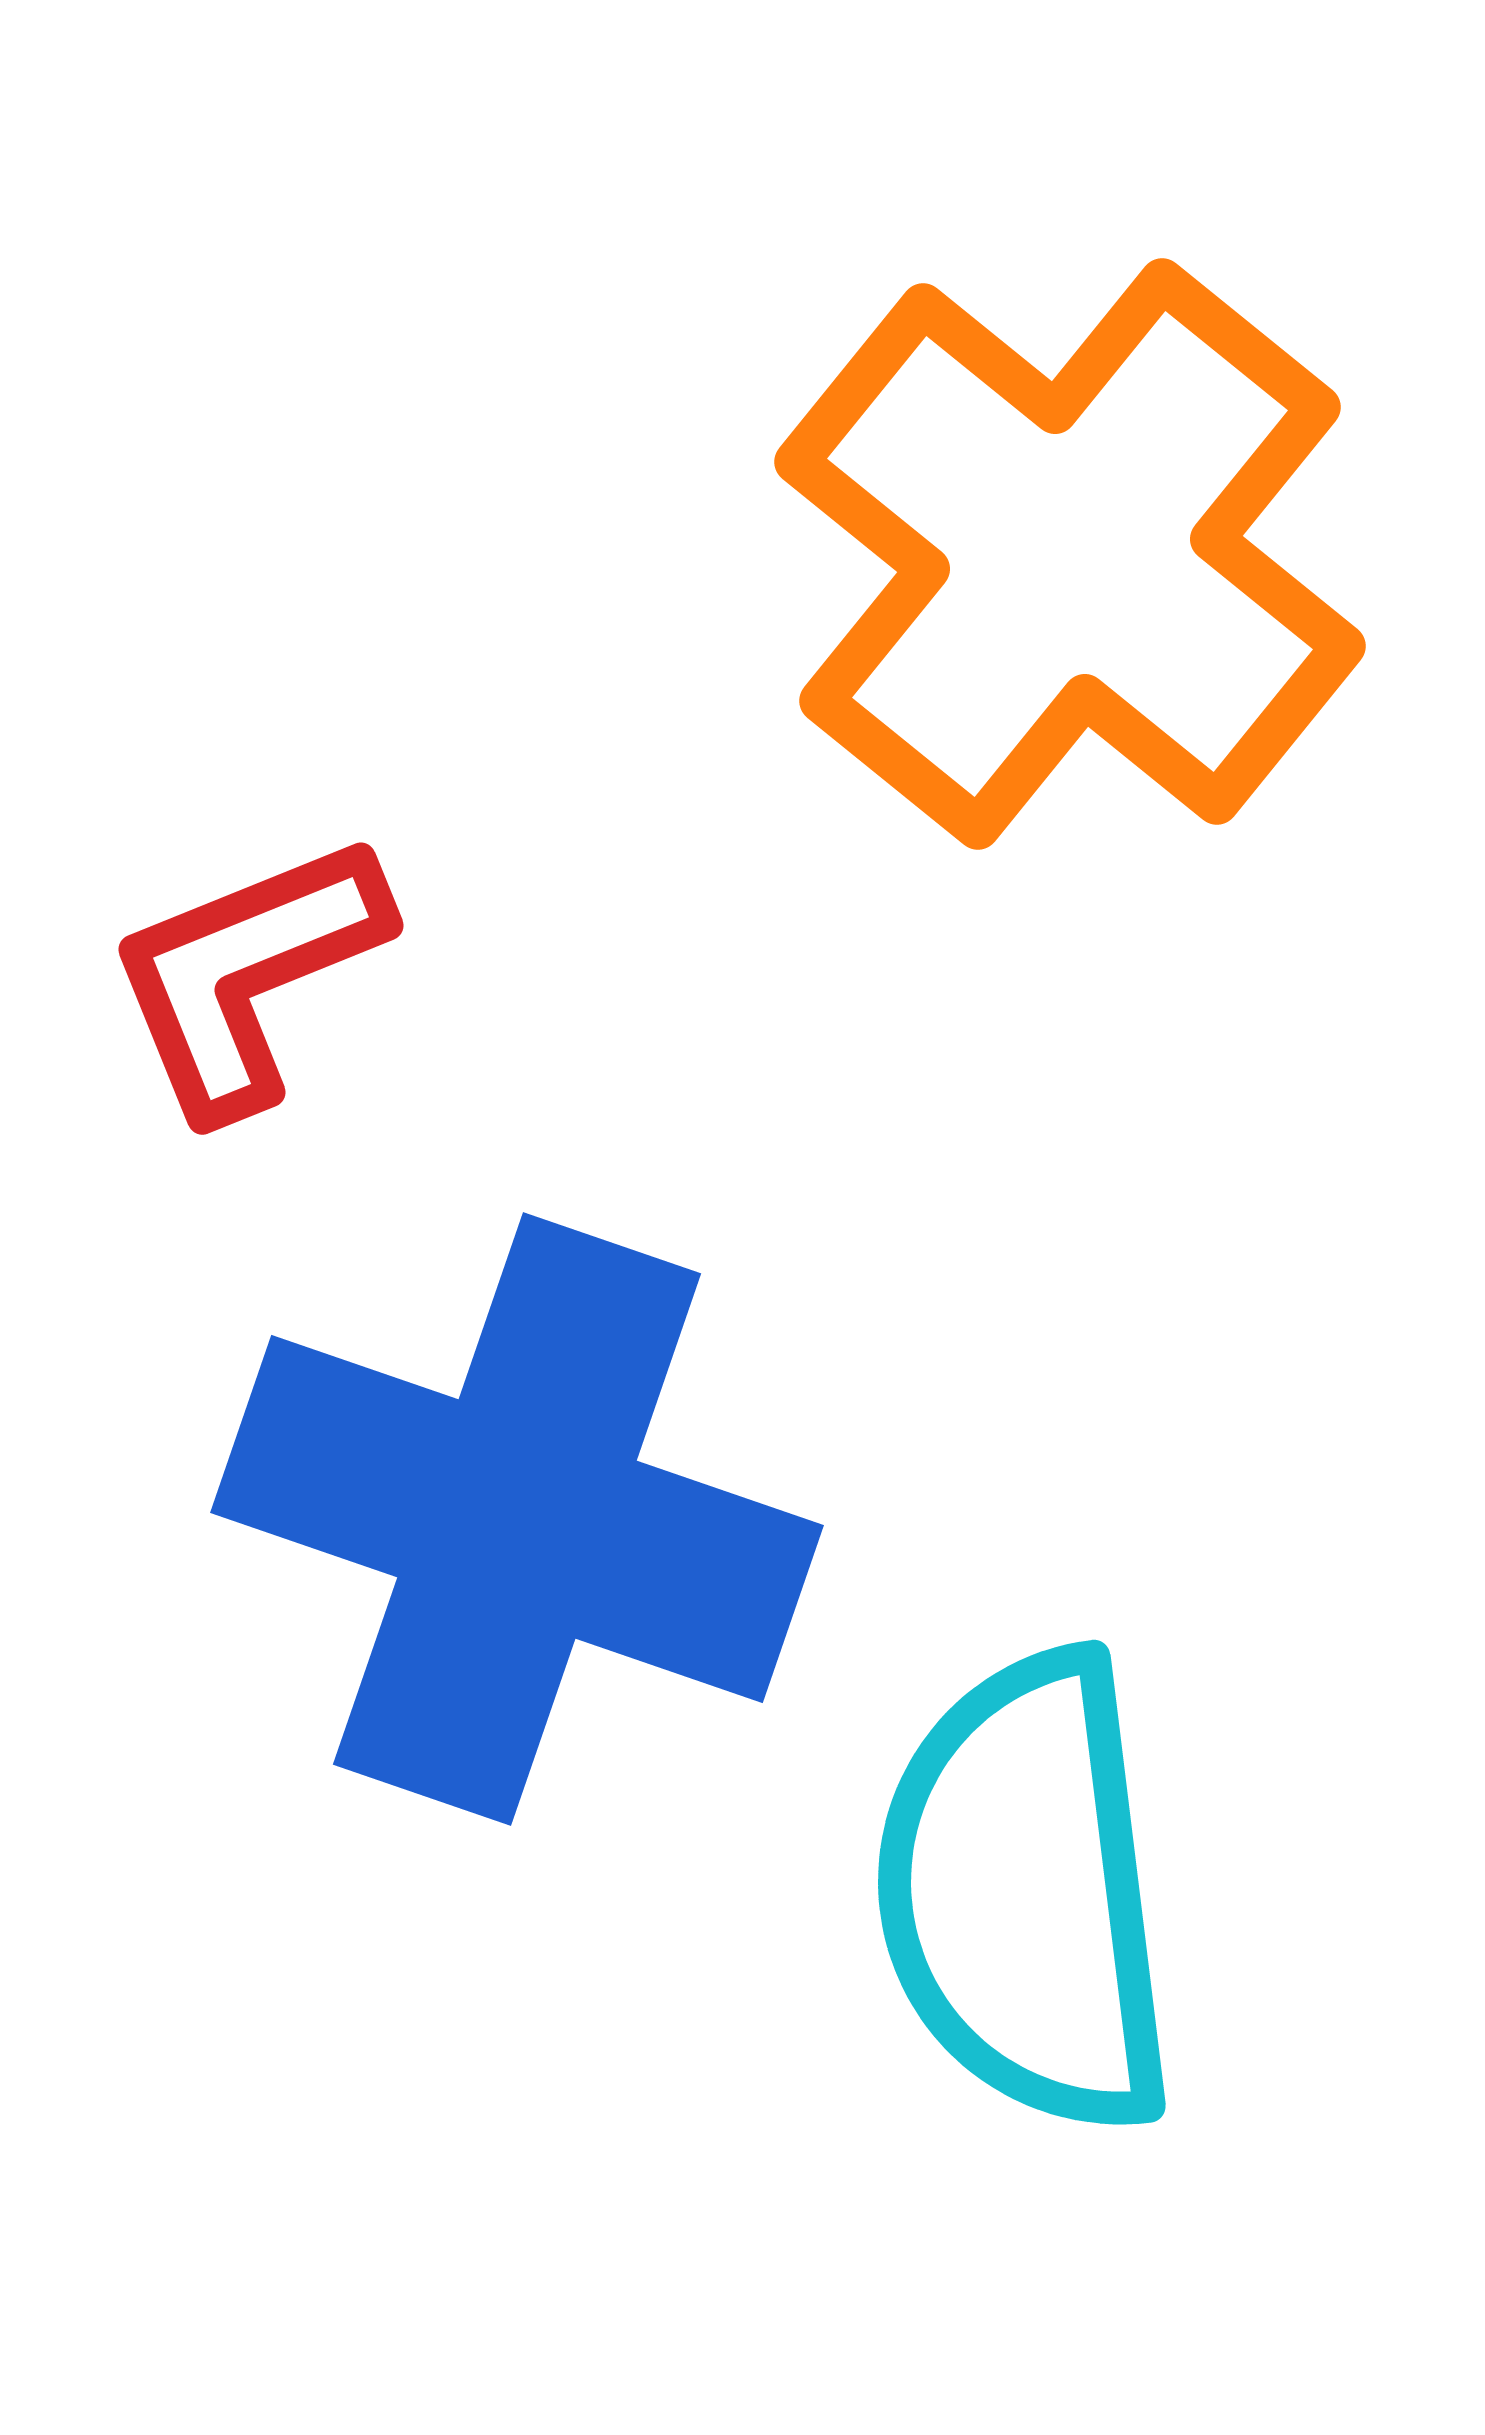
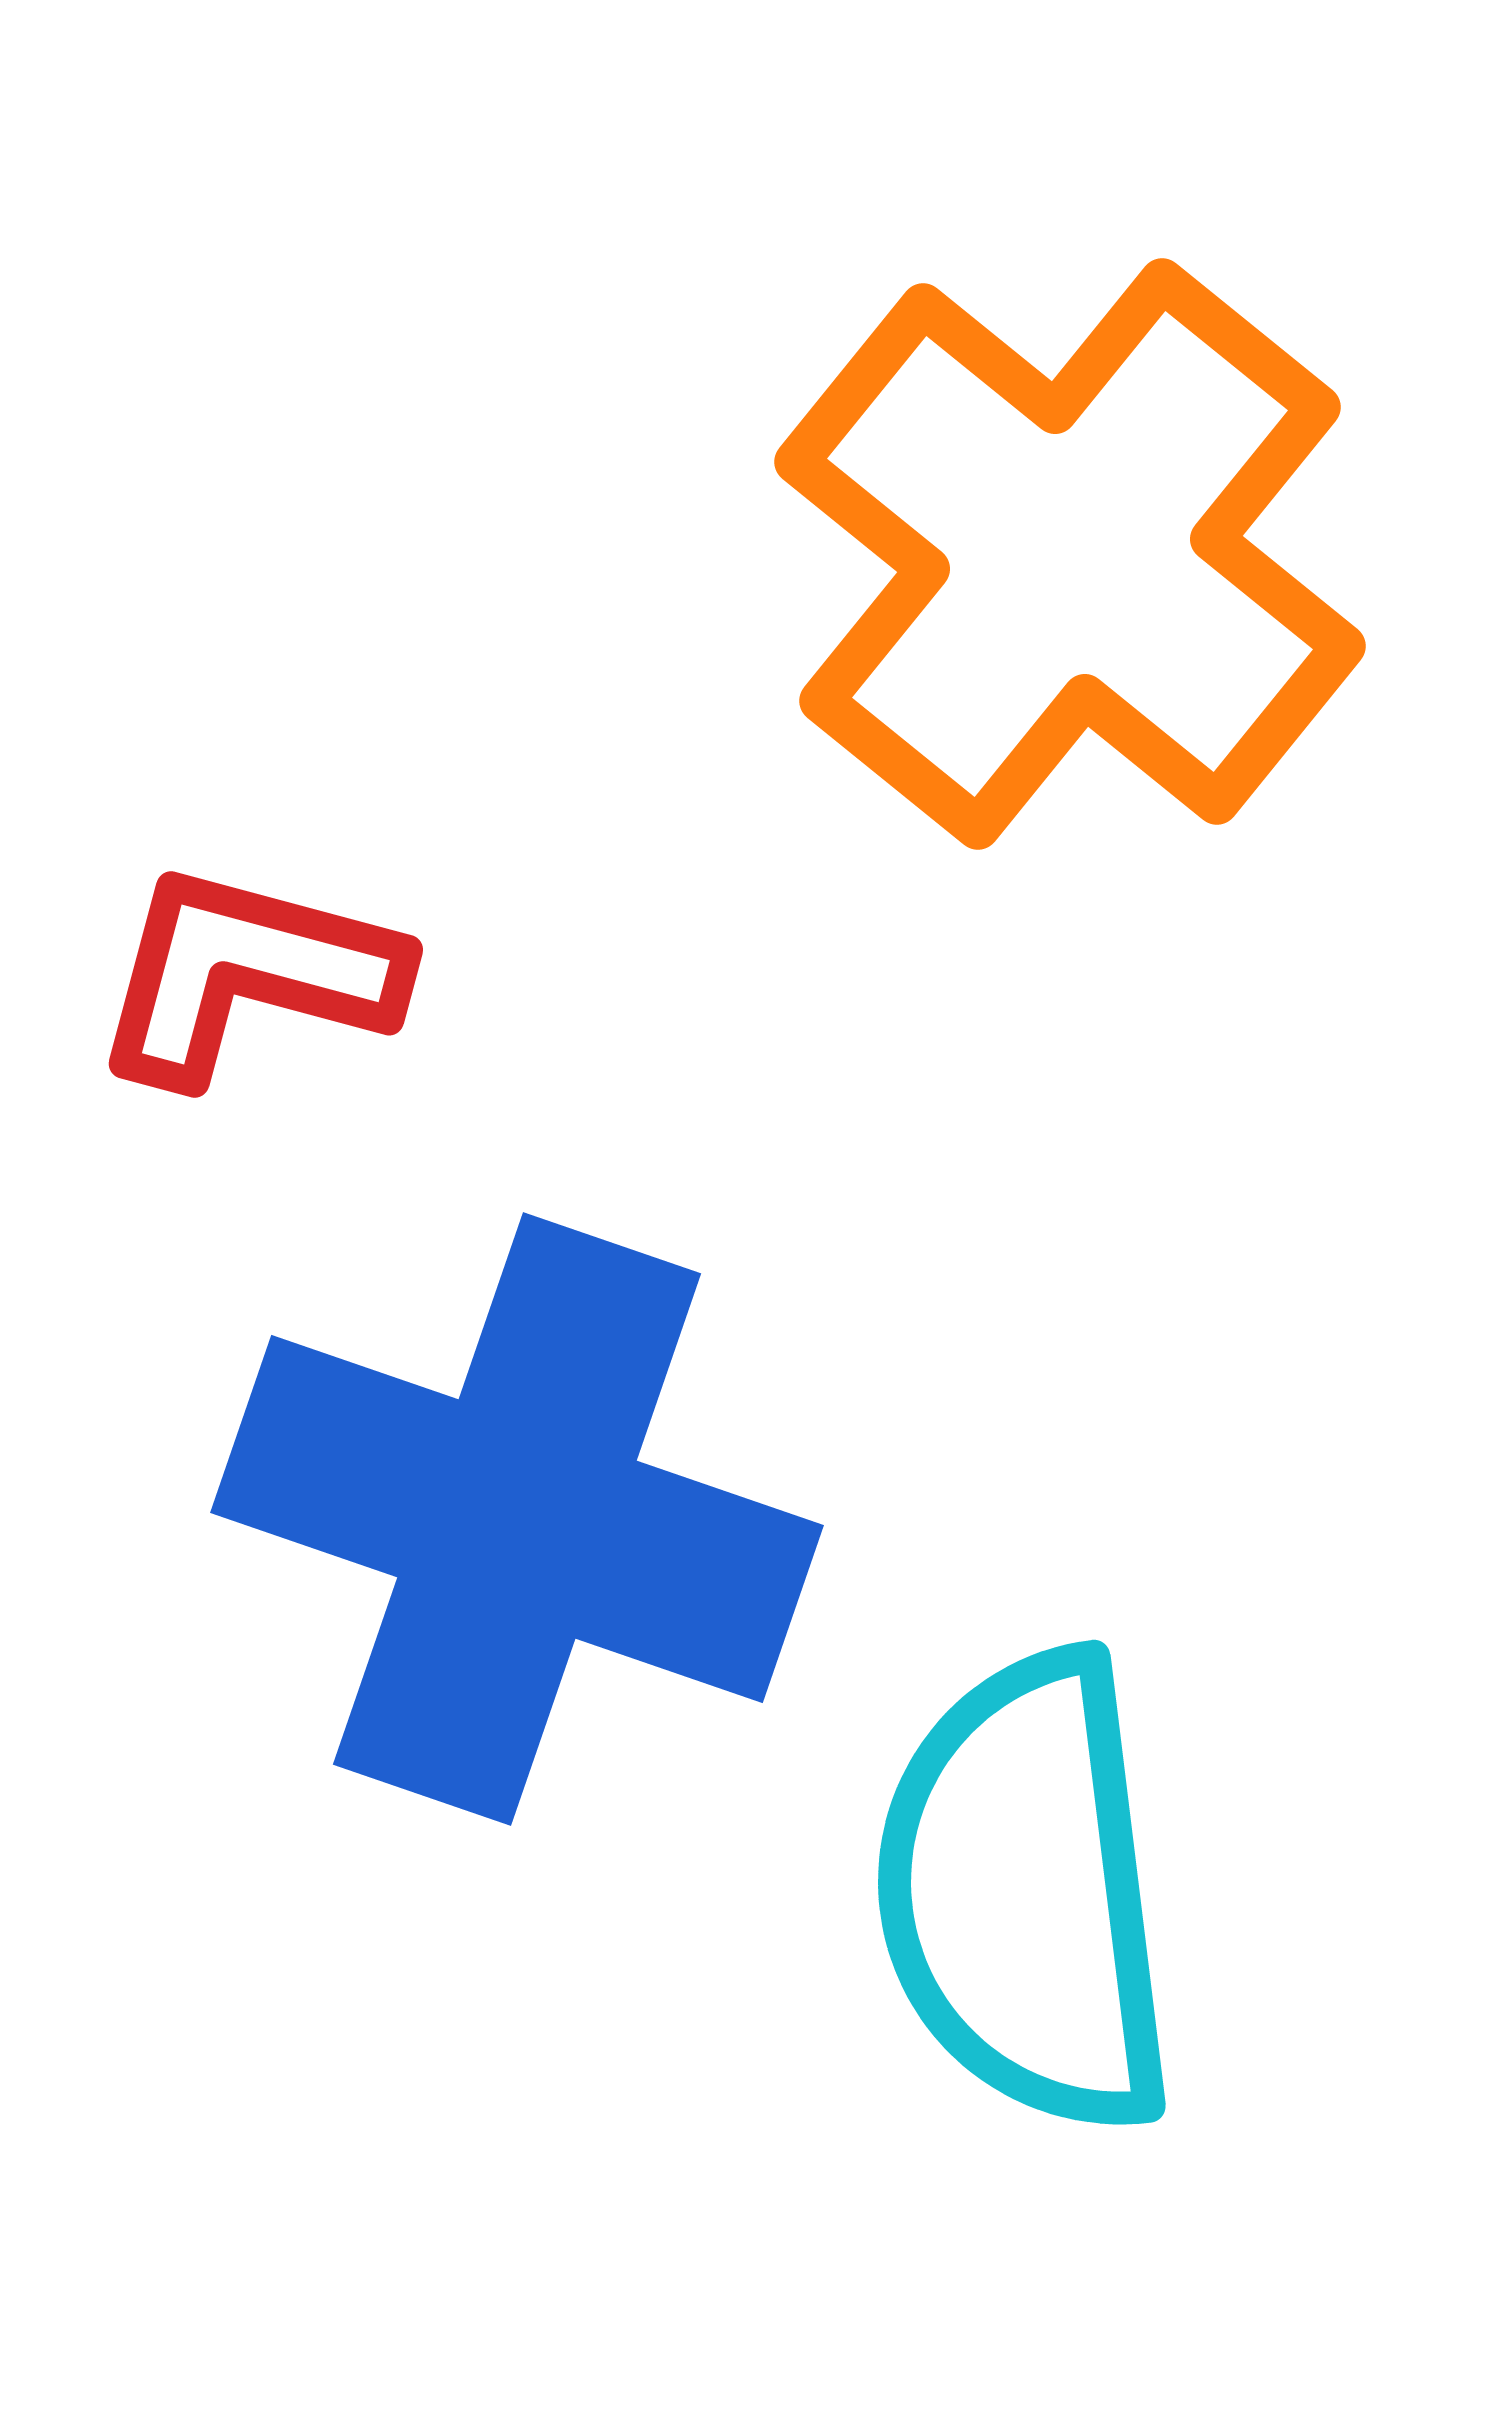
red L-shape: rotated 37 degrees clockwise
